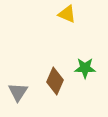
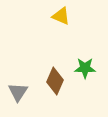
yellow triangle: moved 6 px left, 2 px down
